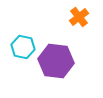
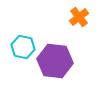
purple hexagon: moved 1 px left
